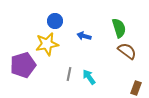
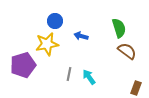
blue arrow: moved 3 px left
